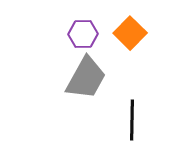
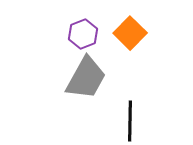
purple hexagon: rotated 20 degrees counterclockwise
black line: moved 2 px left, 1 px down
